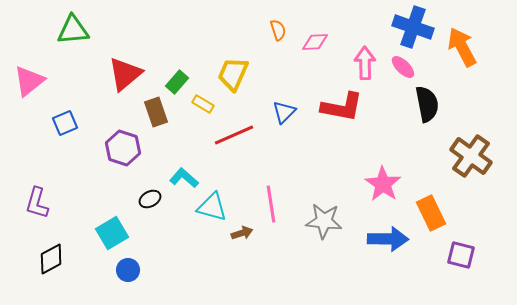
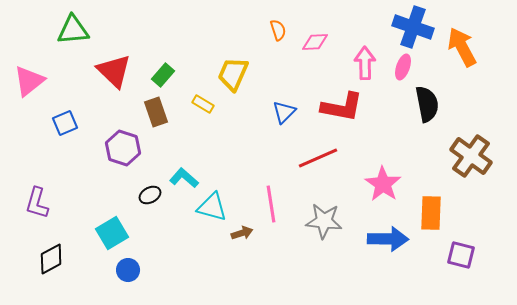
pink ellipse: rotated 65 degrees clockwise
red triangle: moved 11 px left, 3 px up; rotated 36 degrees counterclockwise
green rectangle: moved 14 px left, 7 px up
red line: moved 84 px right, 23 px down
black ellipse: moved 4 px up
orange rectangle: rotated 28 degrees clockwise
